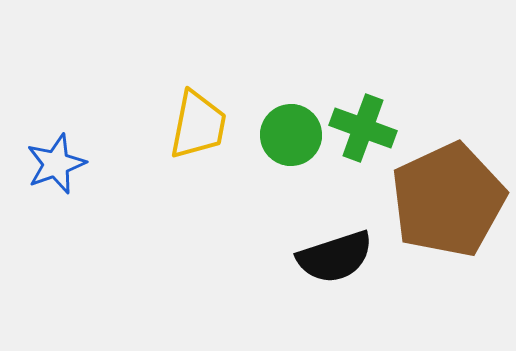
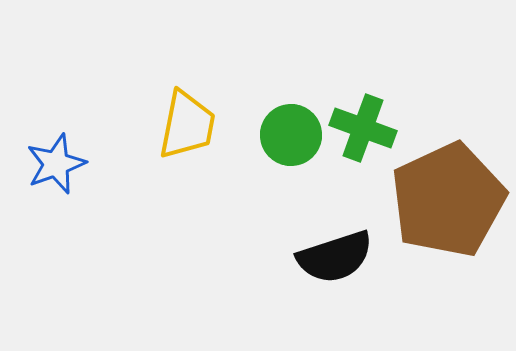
yellow trapezoid: moved 11 px left
